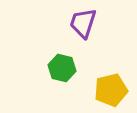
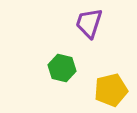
purple trapezoid: moved 6 px right
